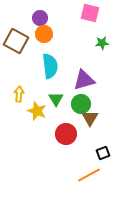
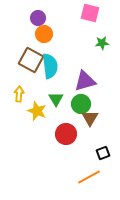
purple circle: moved 2 px left
brown square: moved 15 px right, 19 px down
purple triangle: moved 1 px right, 1 px down
orange line: moved 2 px down
